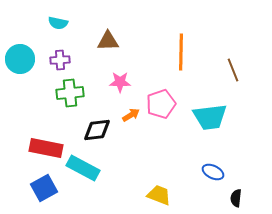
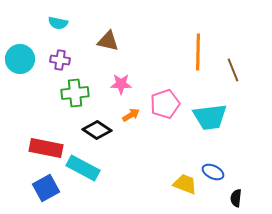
brown triangle: rotated 15 degrees clockwise
orange line: moved 17 px right
purple cross: rotated 12 degrees clockwise
pink star: moved 1 px right, 2 px down
green cross: moved 5 px right
pink pentagon: moved 4 px right
black diamond: rotated 40 degrees clockwise
blue square: moved 2 px right
yellow trapezoid: moved 26 px right, 11 px up
